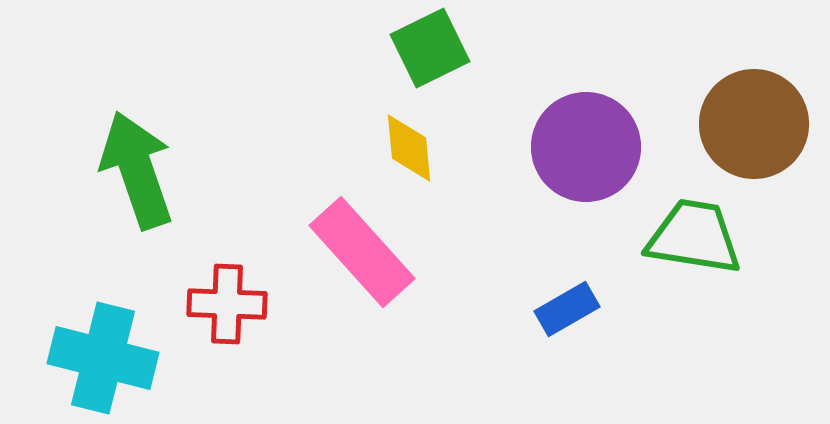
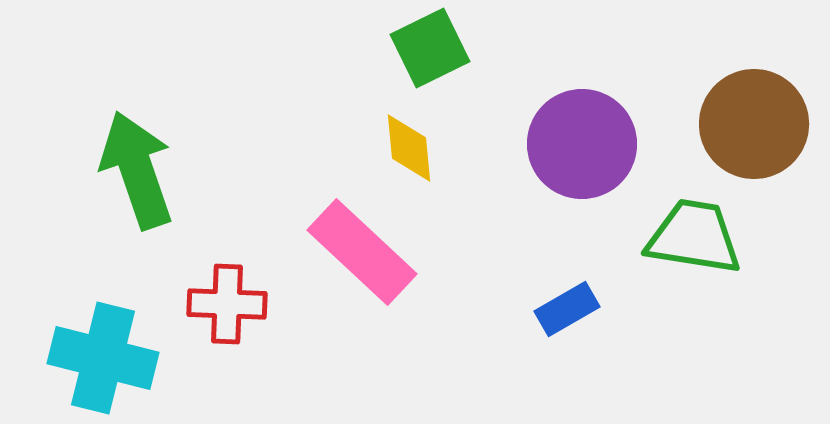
purple circle: moved 4 px left, 3 px up
pink rectangle: rotated 5 degrees counterclockwise
